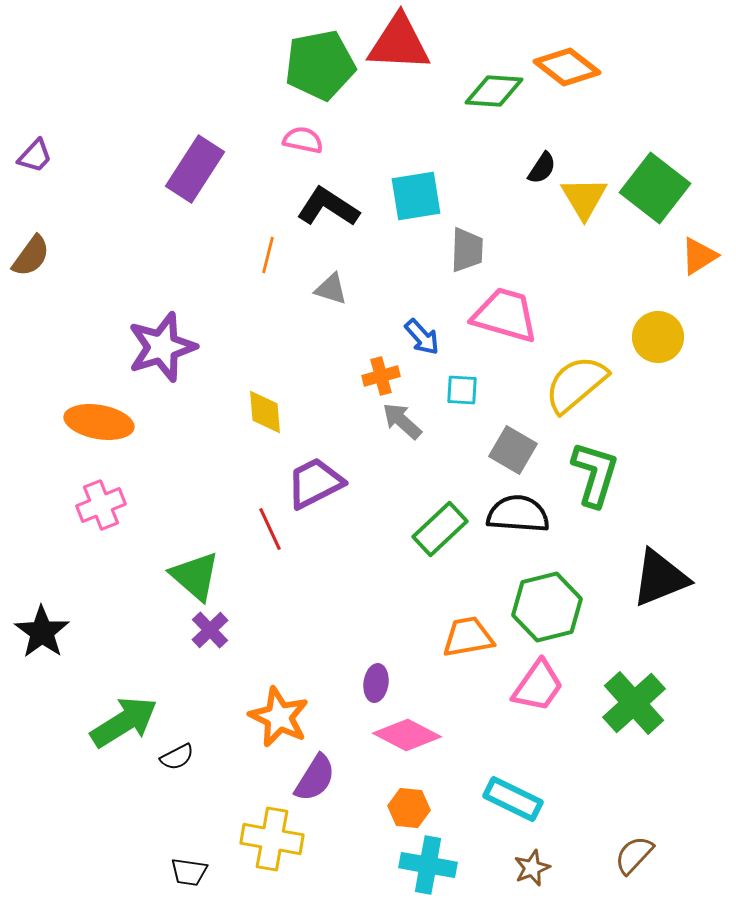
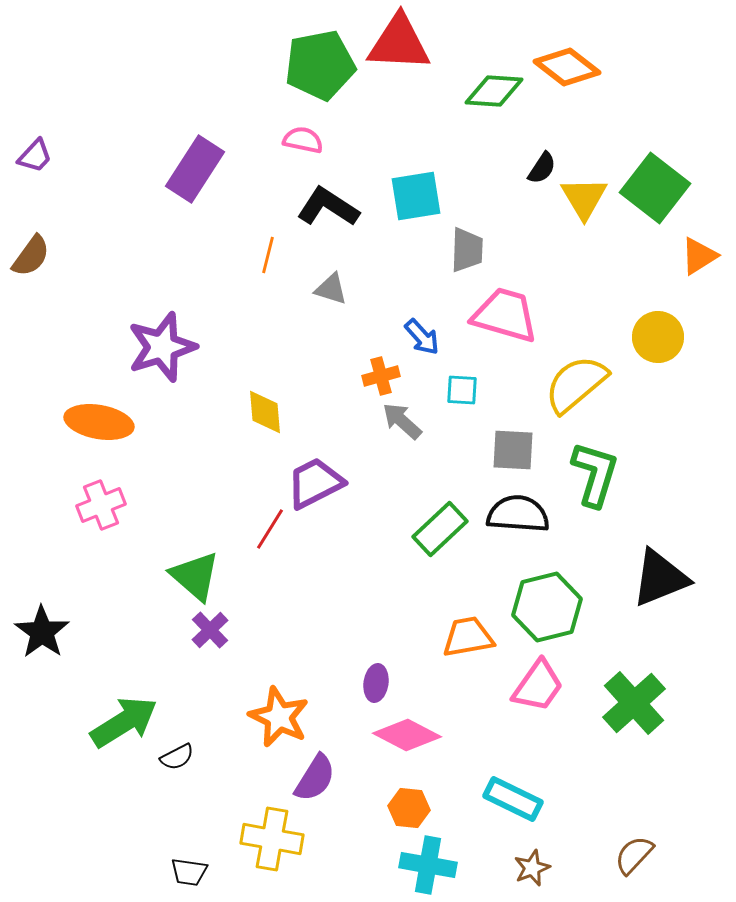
gray square at (513, 450): rotated 27 degrees counterclockwise
red line at (270, 529): rotated 57 degrees clockwise
